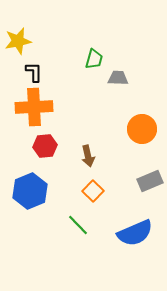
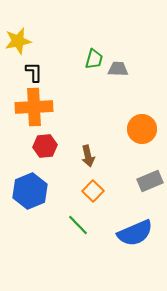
gray trapezoid: moved 9 px up
